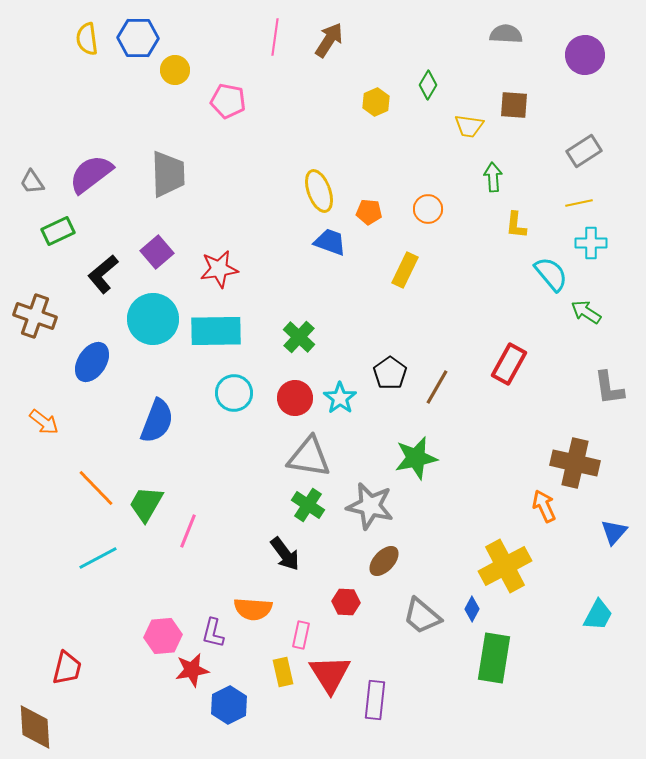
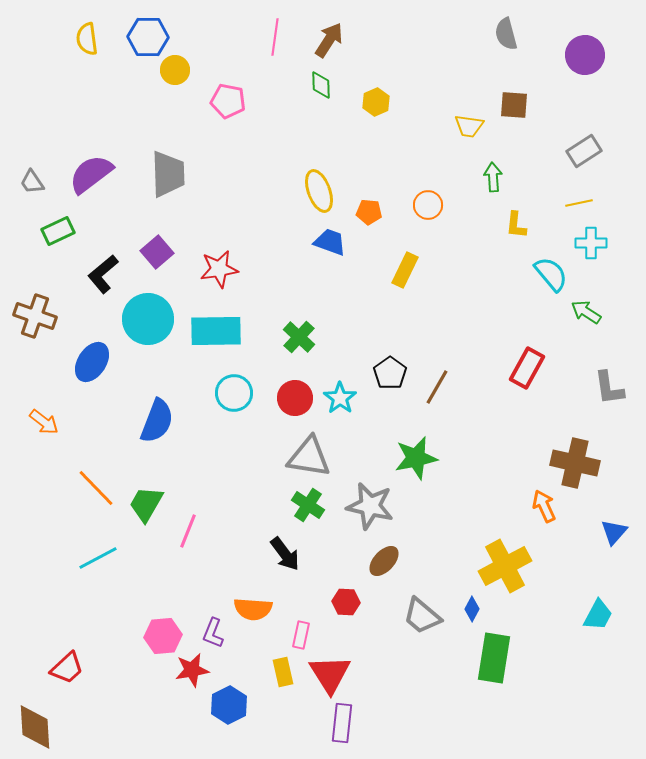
gray semicircle at (506, 34): rotated 108 degrees counterclockwise
blue hexagon at (138, 38): moved 10 px right, 1 px up
green diamond at (428, 85): moved 107 px left; rotated 32 degrees counterclockwise
orange circle at (428, 209): moved 4 px up
cyan circle at (153, 319): moved 5 px left
red rectangle at (509, 364): moved 18 px right, 4 px down
purple L-shape at (213, 633): rotated 8 degrees clockwise
red trapezoid at (67, 668): rotated 33 degrees clockwise
purple rectangle at (375, 700): moved 33 px left, 23 px down
